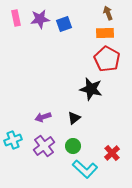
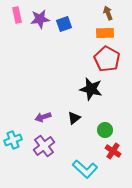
pink rectangle: moved 1 px right, 3 px up
green circle: moved 32 px right, 16 px up
red cross: moved 1 px right, 2 px up; rotated 14 degrees counterclockwise
